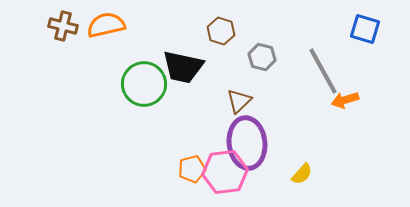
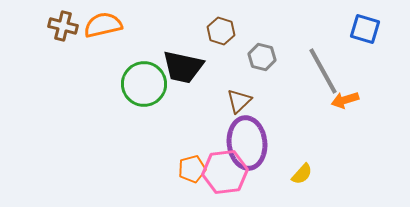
orange semicircle: moved 3 px left
